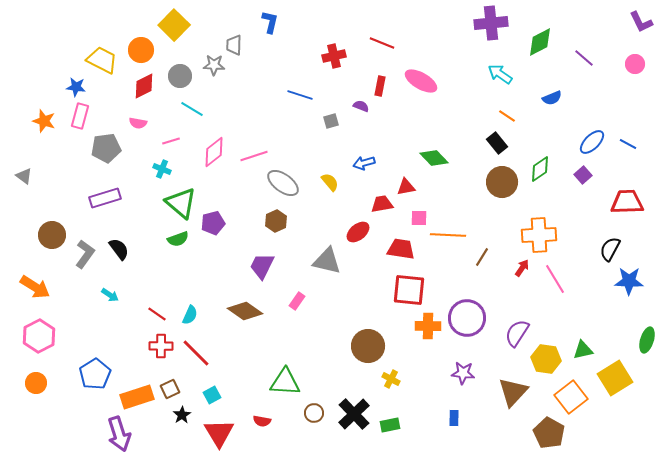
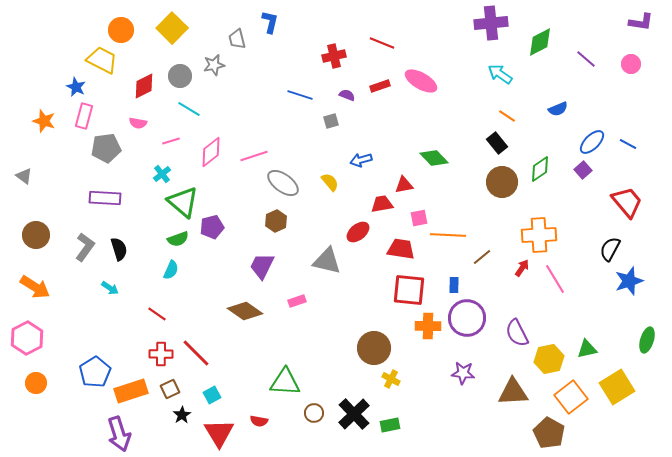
purple L-shape at (641, 22): rotated 55 degrees counterclockwise
yellow square at (174, 25): moved 2 px left, 3 px down
gray trapezoid at (234, 45): moved 3 px right, 6 px up; rotated 15 degrees counterclockwise
orange circle at (141, 50): moved 20 px left, 20 px up
purple line at (584, 58): moved 2 px right, 1 px down
pink circle at (635, 64): moved 4 px left
gray star at (214, 65): rotated 15 degrees counterclockwise
red rectangle at (380, 86): rotated 60 degrees clockwise
blue star at (76, 87): rotated 18 degrees clockwise
blue semicircle at (552, 98): moved 6 px right, 11 px down
purple semicircle at (361, 106): moved 14 px left, 11 px up
cyan line at (192, 109): moved 3 px left
pink rectangle at (80, 116): moved 4 px right
pink diamond at (214, 152): moved 3 px left
blue arrow at (364, 163): moved 3 px left, 3 px up
cyan cross at (162, 169): moved 5 px down; rotated 30 degrees clockwise
purple square at (583, 175): moved 5 px up
red triangle at (406, 187): moved 2 px left, 2 px up
purple rectangle at (105, 198): rotated 20 degrees clockwise
red trapezoid at (627, 202): rotated 52 degrees clockwise
green triangle at (181, 203): moved 2 px right, 1 px up
pink square at (419, 218): rotated 12 degrees counterclockwise
purple pentagon at (213, 223): moved 1 px left, 4 px down
brown circle at (52, 235): moved 16 px left
black semicircle at (119, 249): rotated 20 degrees clockwise
gray L-shape at (85, 254): moved 7 px up
brown line at (482, 257): rotated 18 degrees clockwise
blue star at (629, 281): rotated 20 degrees counterclockwise
cyan arrow at (110, 295): moved 7 px up
pink rectangle at (297, 301): rotated 36 degrees clockwise
cyan semicircle at (190, 315): moved 19 px left, 45 px up
purple semicircle at (517, 333): rotated 60 degrees counterclockwise
pink hexagon at (39, 336): moved 12 px left, 2 px down
red cross at (161, 346): moved 8 px down
brown circle at (368, 346): moved 6 px right, 2 px down
green triangle at (583, 350): moved 4 px right, 1 px up
yellow hexagon at (546, 359): moved 3 px right; rotated 20 degrees counterclockwise
blue pentagon at (95, 374): moved 2 px up
yellow square at (615, 378): moved 2 px right, 9 px down
brown triangle at (513, 392): rotated 44 degrees clockwise
orange rectangle at (137, 397): moved 6 px left, 6 px up
blue rectangle at (454, 418): moved 133 px up
red semicircle at (262, 421): moved 3 px left
